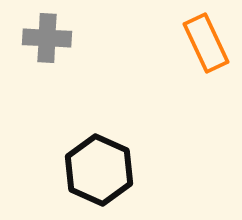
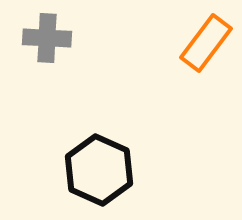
orange rectangle: rotated 62 degrees clockwise
